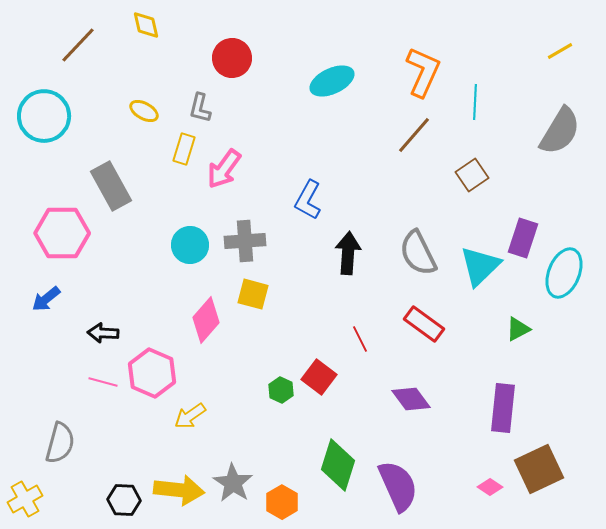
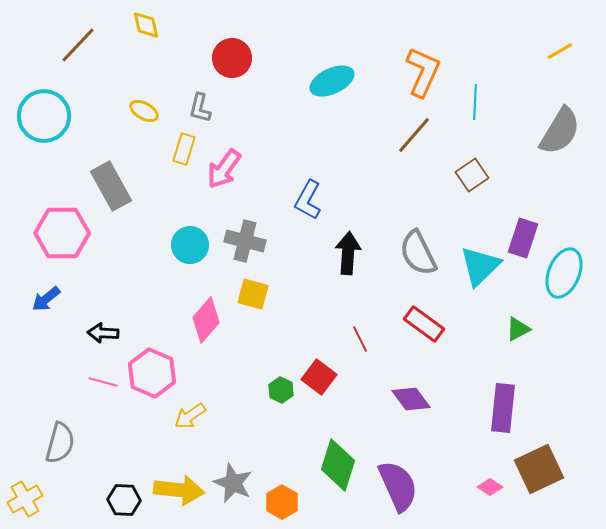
gray cross at (245, 241): rotated 18 degrees clockwise
gray star at (233, 483): rotated 9 degrees counterclockwise
